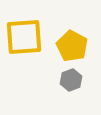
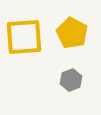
yellow pentagon: moved 13 px up
